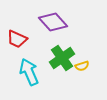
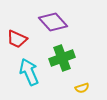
green cross: rotated 15 degrees clockwise
yellow semicircle: moved 22 px down
